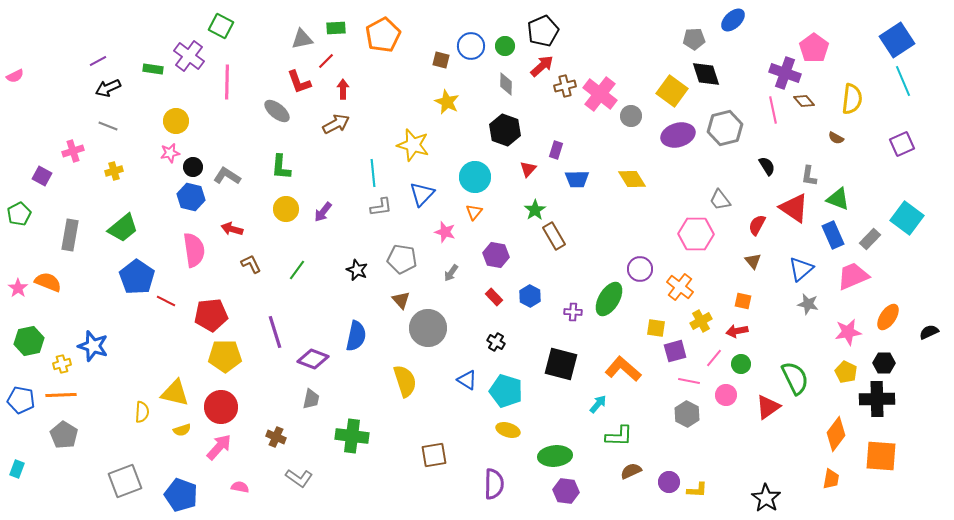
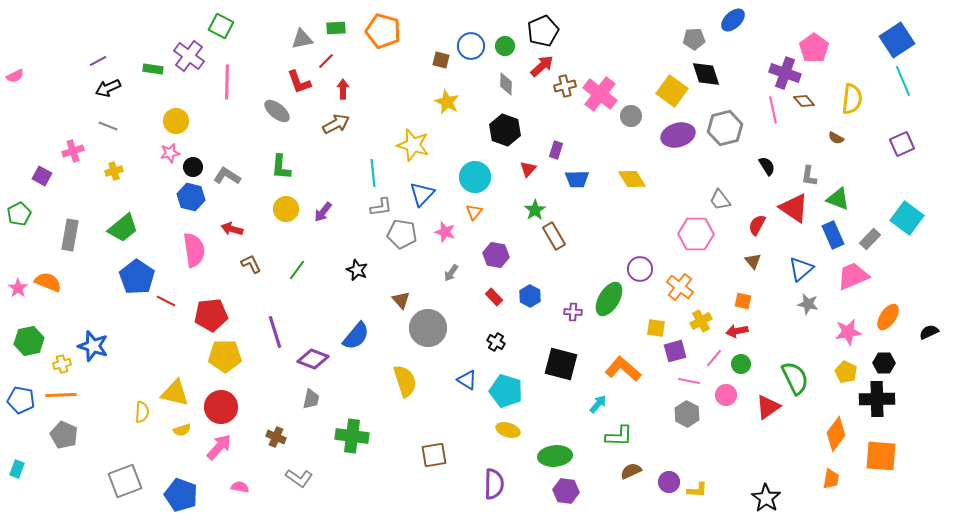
orange pentagon at (383, 35): moved 4 px up; rotated 28 degrees counterclockwise
gray pentagon at (402, 259): moved 25 px up
blue semicircle at (356, 336): rotated 28 degrees clockwise
gray pentagon at (64, 435): rotated 8 degrees counterclockwise
